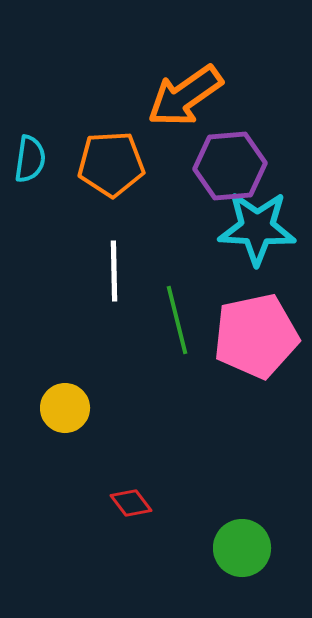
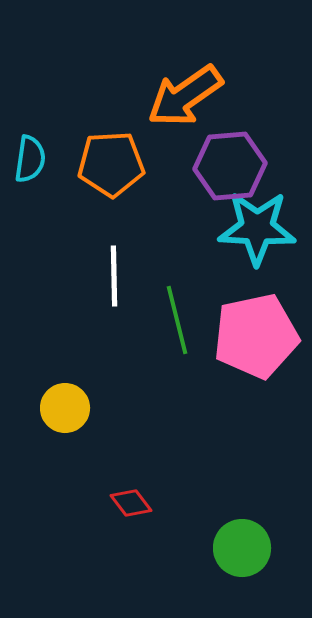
white line: moved 5 px down
